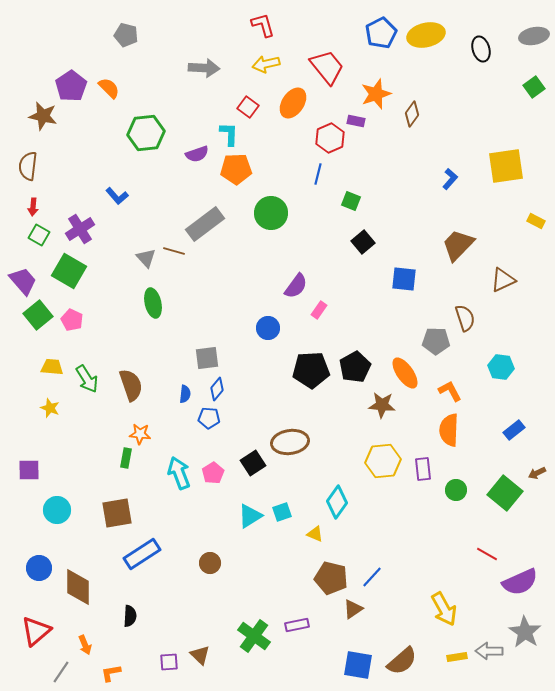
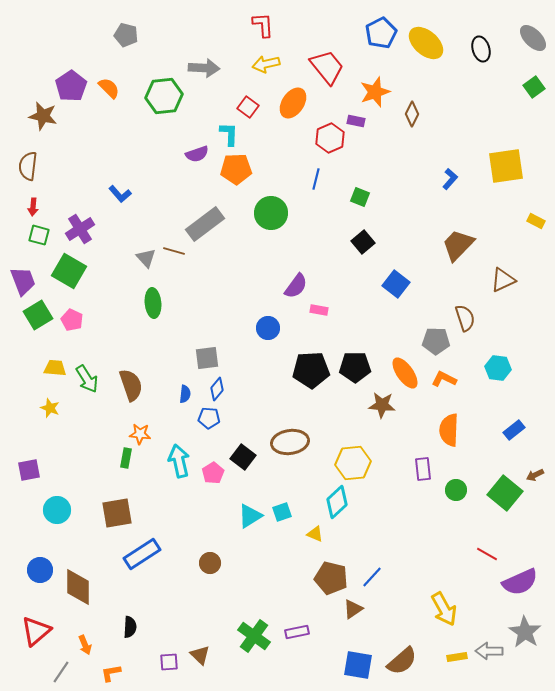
red L-shape at (263, 25): rotated 12 degrees clockwise
yellow ellipse at (426, 35): moved 8 px down; rotated 54 degrees clockwise
gray ellipse at (534, 36): moved 1 px left, 2 px down; rotated 56 degrees clockwise
orange star at (376, 94): moved 1 px left, 2 px up
brown diamond at (412, 114): rotated 10 degrees counterclockwise
green hexagon at (146, 133): moved 18 px right, 37 px up
blue line at (318, 174): moved 2 px left, 5 px down
blue L-shape at (117, 196): moved 3 px right, 2 px up
green square at (351, 201): moved 9 px right, 4 px up
green square at (39, 235): rotated 15 degrees counterclockwise
blue square at (404, 279): moved 8 px left, 5 px down; rotated 32 degrees clockwise
purple trapezoid at (23, 281): rotated 20 degrees clockwise
green ellipse at (153, 303): rotated 8 degrees clockwise
pink rectangle at (319, 310): rotated 66 degrees clockwise
green square at (38, 315): rotated 8 degrees clockwise
yellow trapezoid at (52, 367): moved 3 px right, 1 px down
black pentagon at (355, 367): rotated 28 degrees clockwise
cyan hexagon at (501, 367): moved 3 px left, 1 px down
orange L-shape at (450, 391): moved 6 px left, 12 px up; rotated 35 degrees counterclockwise
yellow hexagon at (383, 461): moved 30 px left, 2 px down
black square at (253, 463): moved 10 px left, 6 px up; rotated 20 degrees counterclockwise
purple square at (29, 470): rotated 10 degrees counterclockwise
cyan arrow at (179, 473): moved 12 px up; rotated 8 degrees clockwise
brown arrow at (537, 473): moved 2 px left, 2 px down
cyan diamond at (337, 502): rotated 12 degrees clockwise
blue circle at (39, 568): moved 1 px right, 2 px down
black semicircle at (130, 616): moved 11 px down
purple rectangle at (297, 625): moved 7 px down
